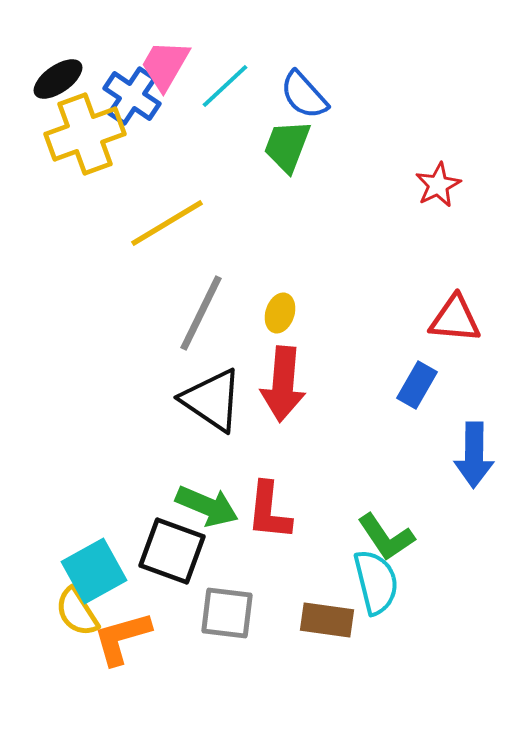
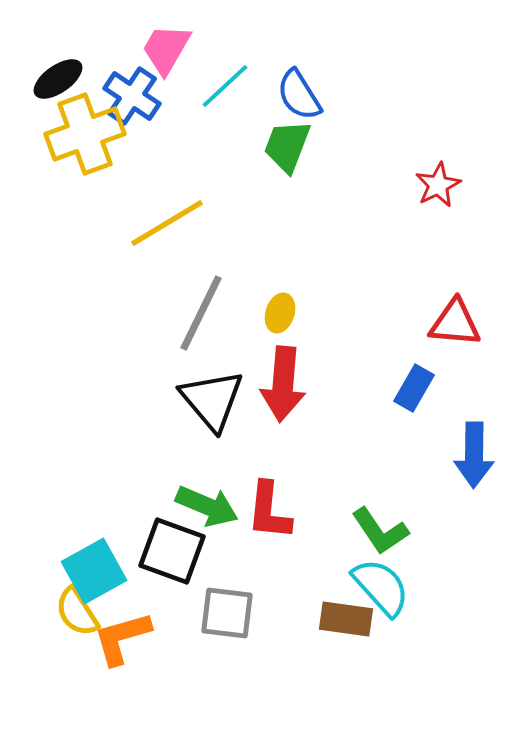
pink trapezoid: moved 1 px right, 16 px up
blue semicircle: moved 5 px left; rotated 10 degrees clockwise
red triangle: moved 4 px down
blue rectangle: moved 3 px left, 3 px down
black triangle: rotated 16 degrees clockwise
green L-shape: moved 6 px left, 6 px up
cyan semicircle: moved 5 px right, 5 px down; rotated 28 degrees counterclockwise
brown rectangle: moved 19 px right, 1 px up
